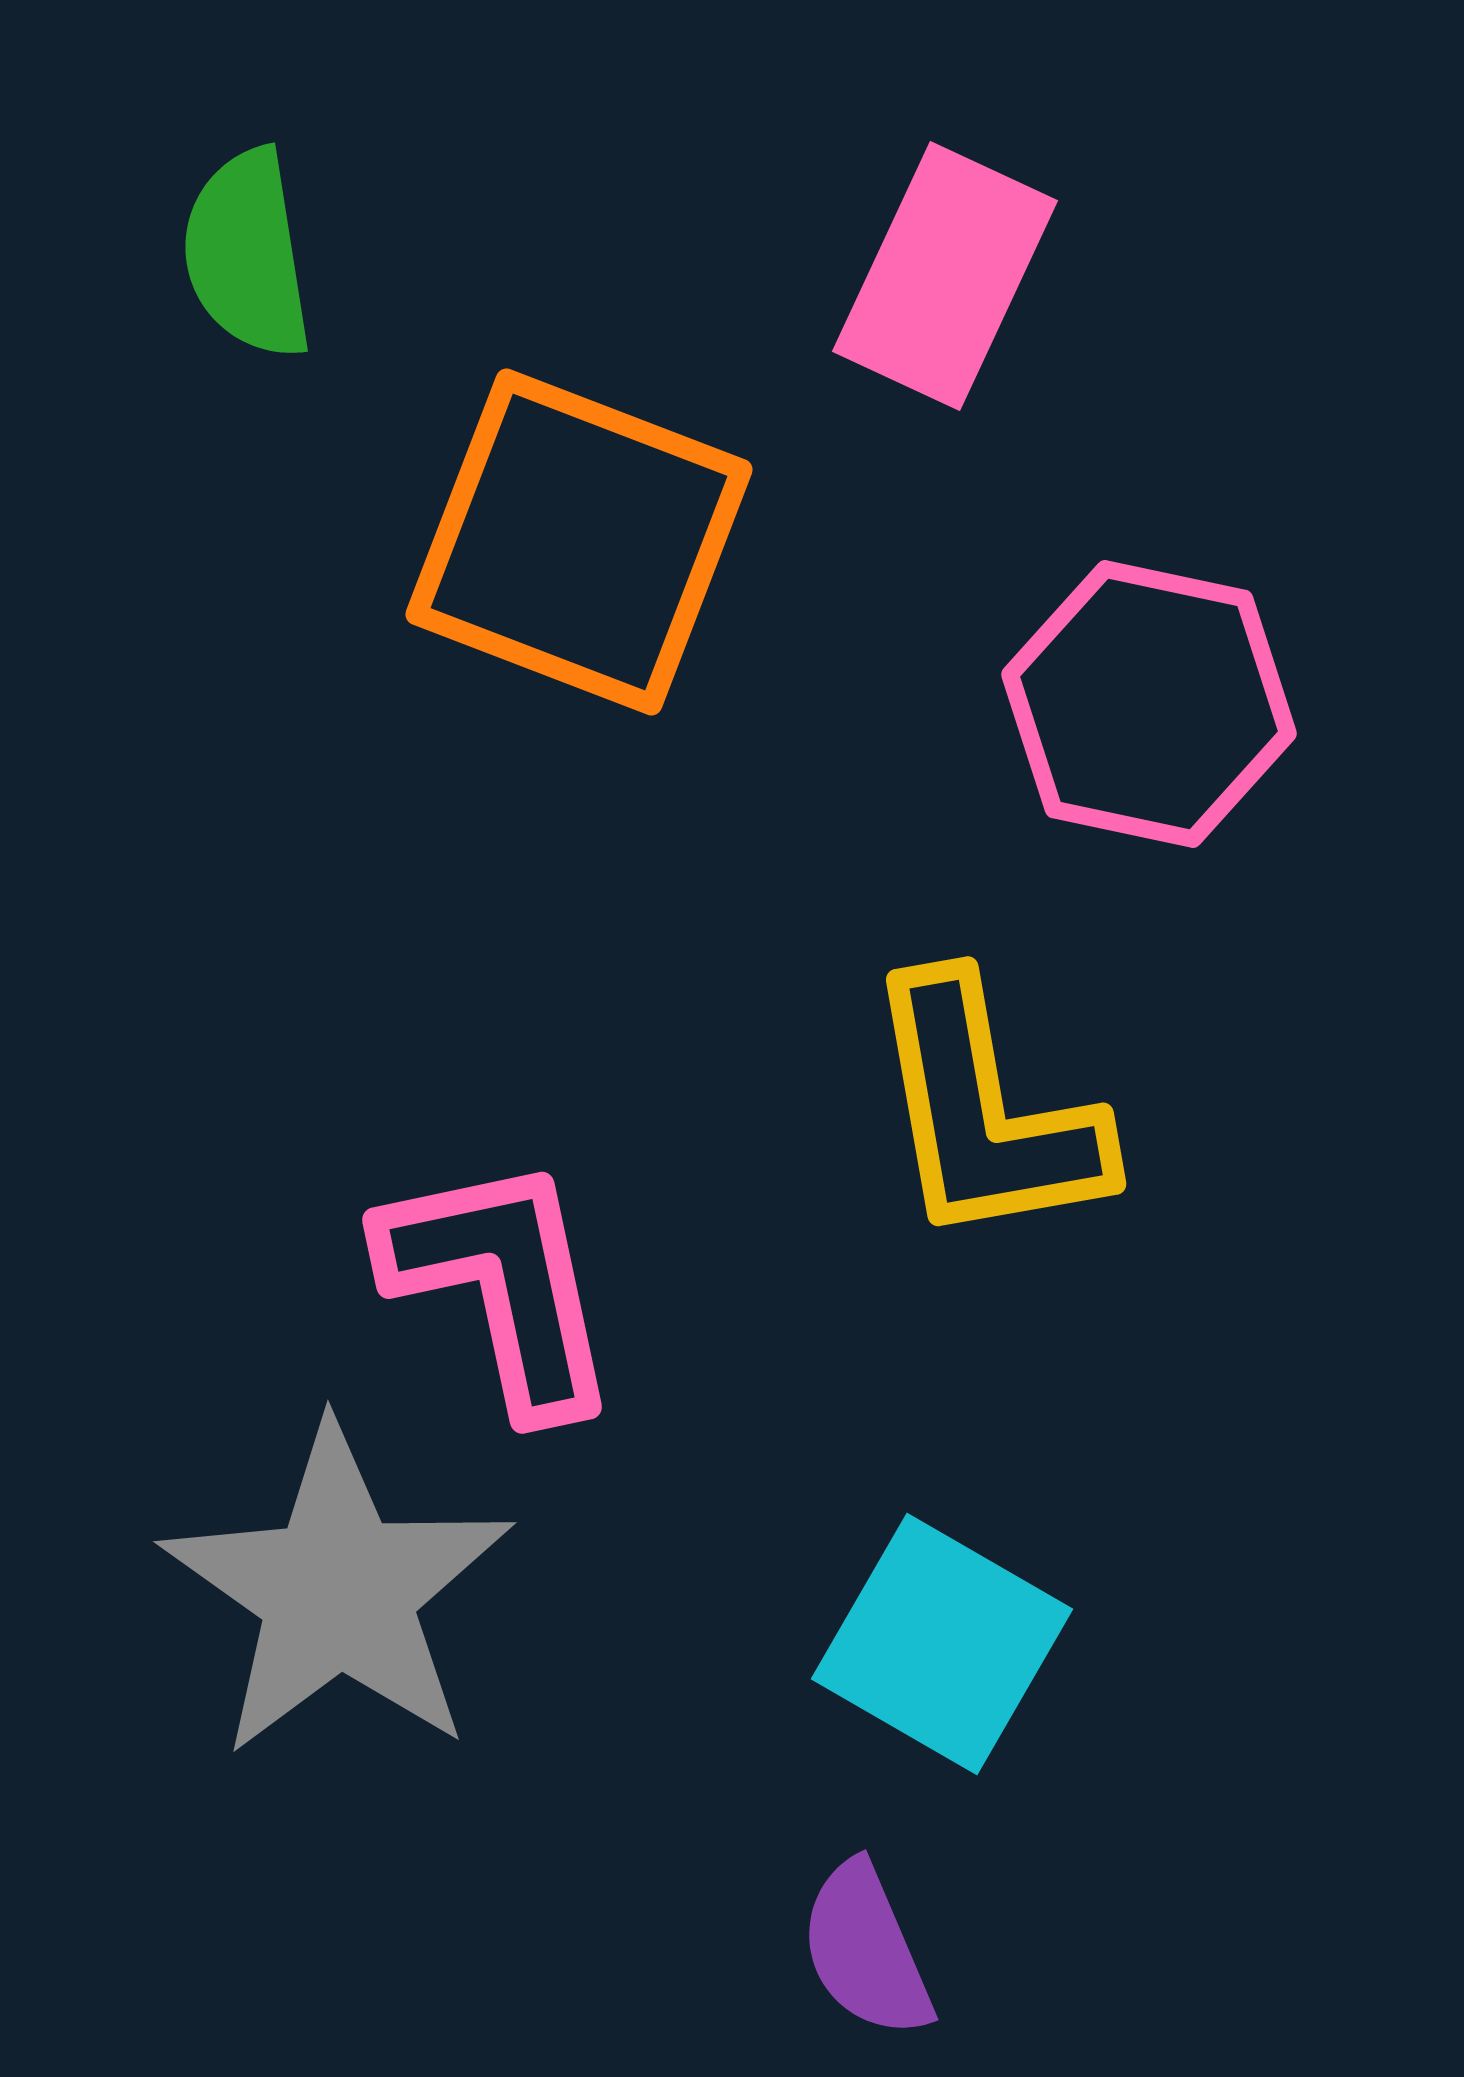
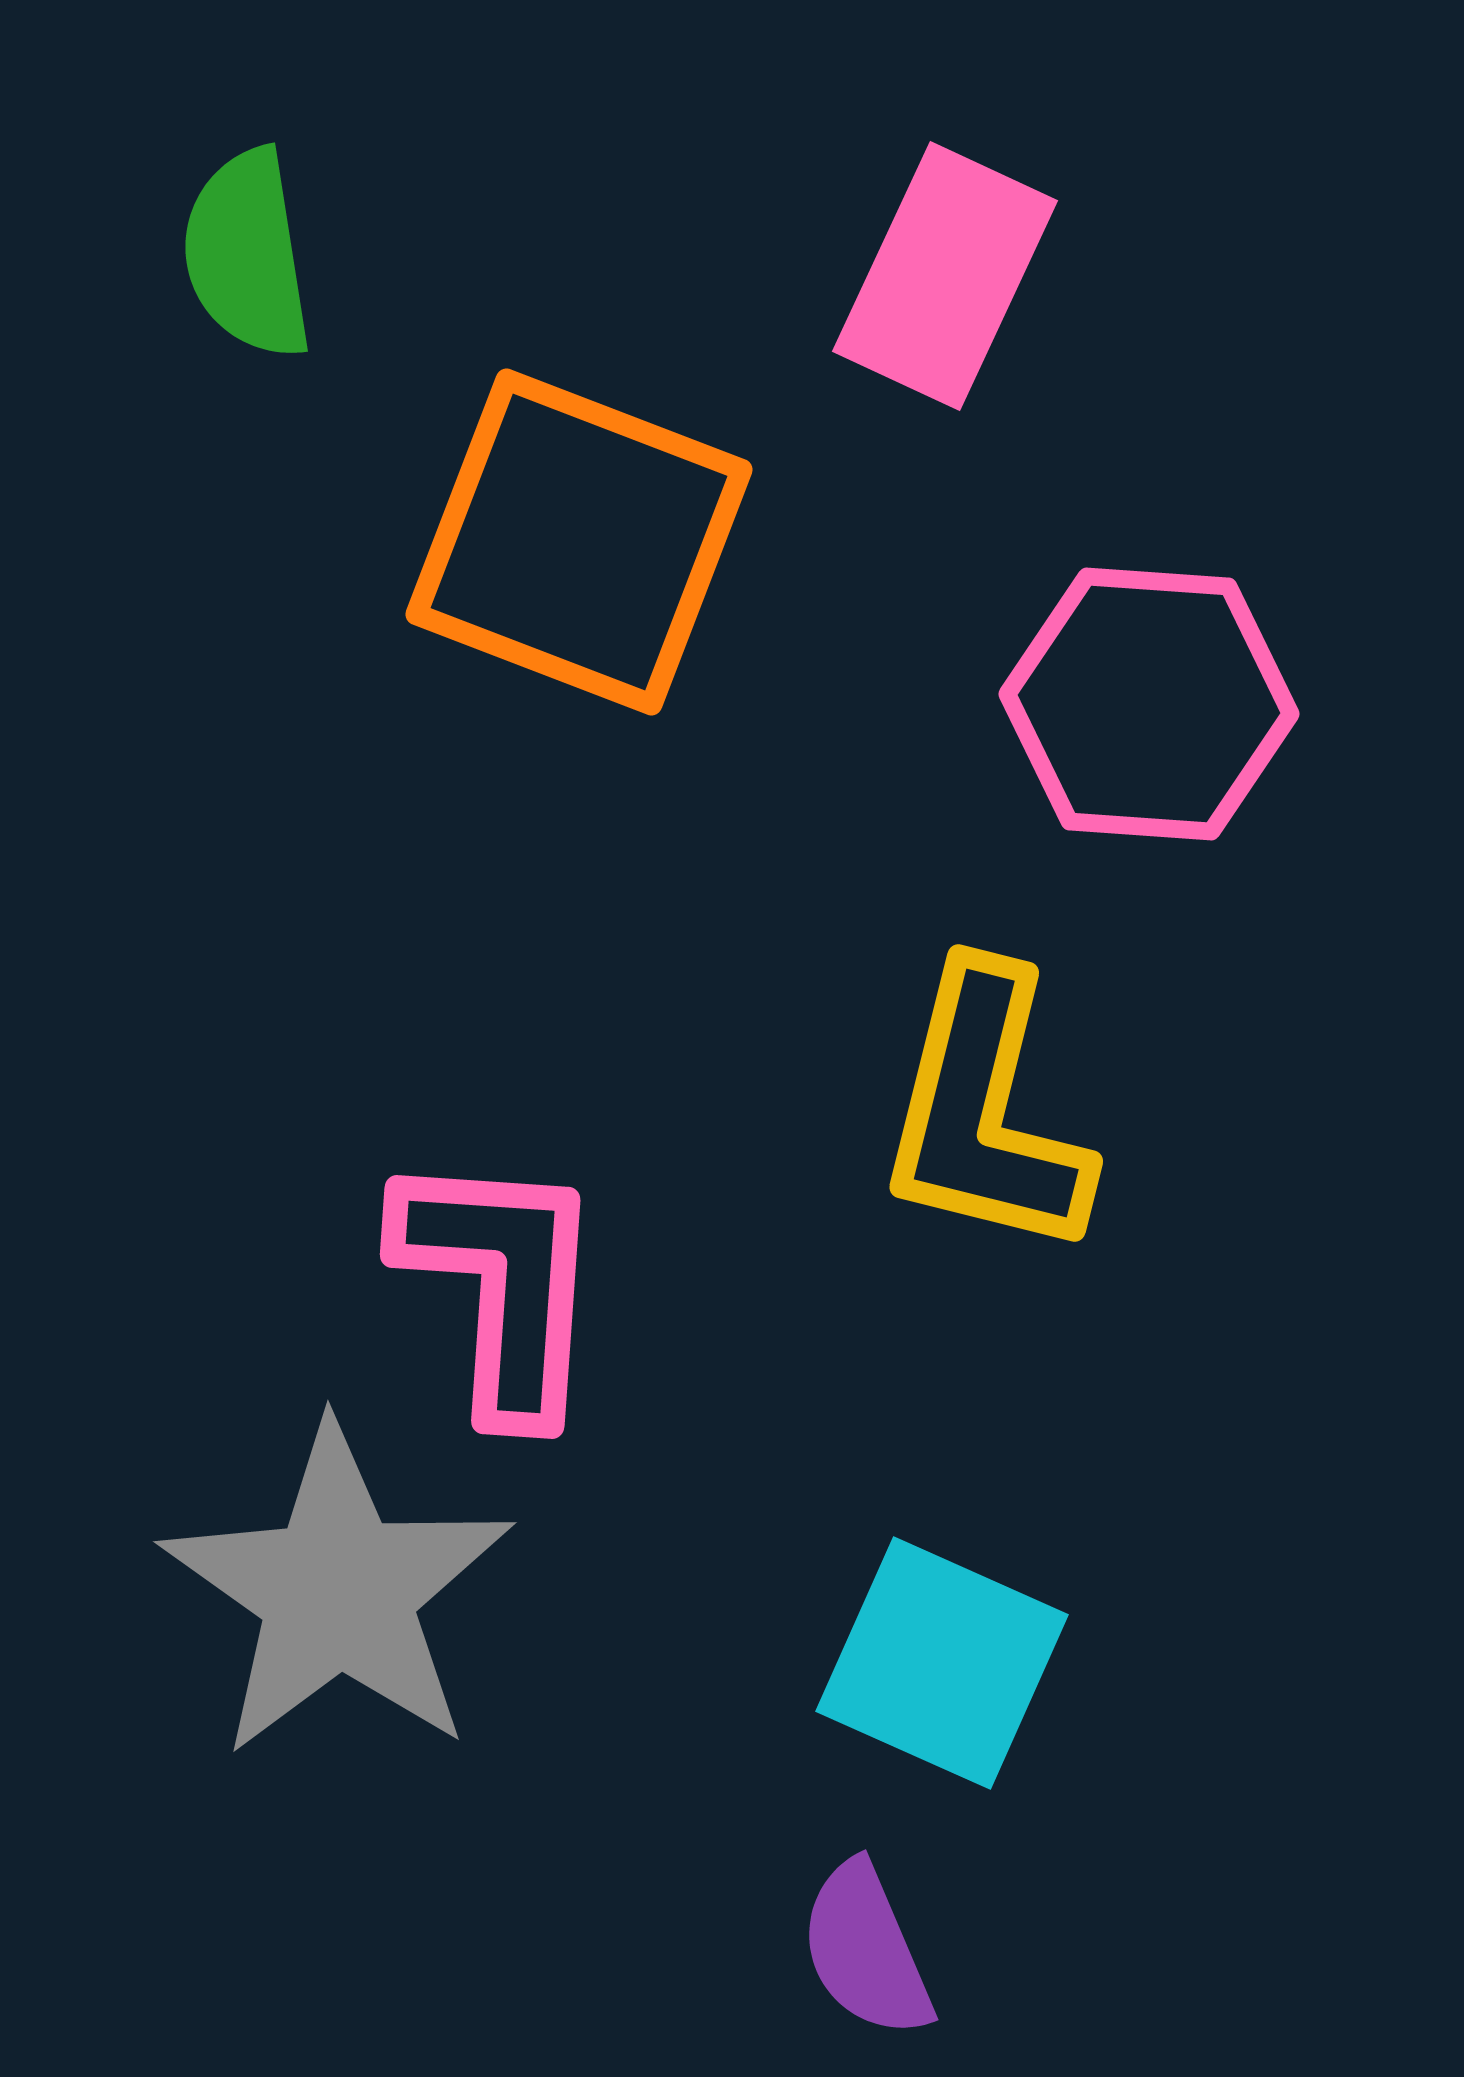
pink hexagon: rotated 8 degrees counterclockwise
yellow L-shape: rotated 24 degrees clockwise
pink L-shape: rotated 16 degrees clockwise
cyan square: moved 19 px down; rotated 6 degrees counterclockwise
